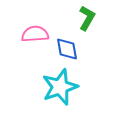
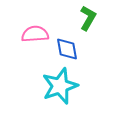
green L-shape: moved 1 px right
cyan star: moved 1 px up
